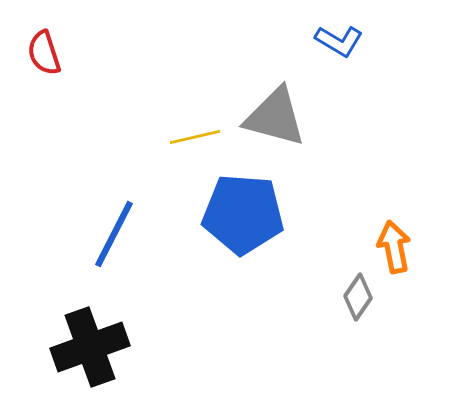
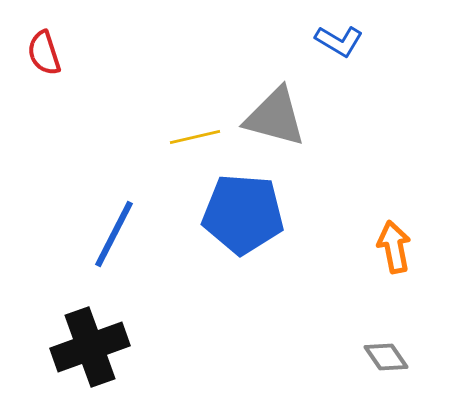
gray diamond: moved 28 px right, 60 px down; rotated 69 degrees counterclockwise
